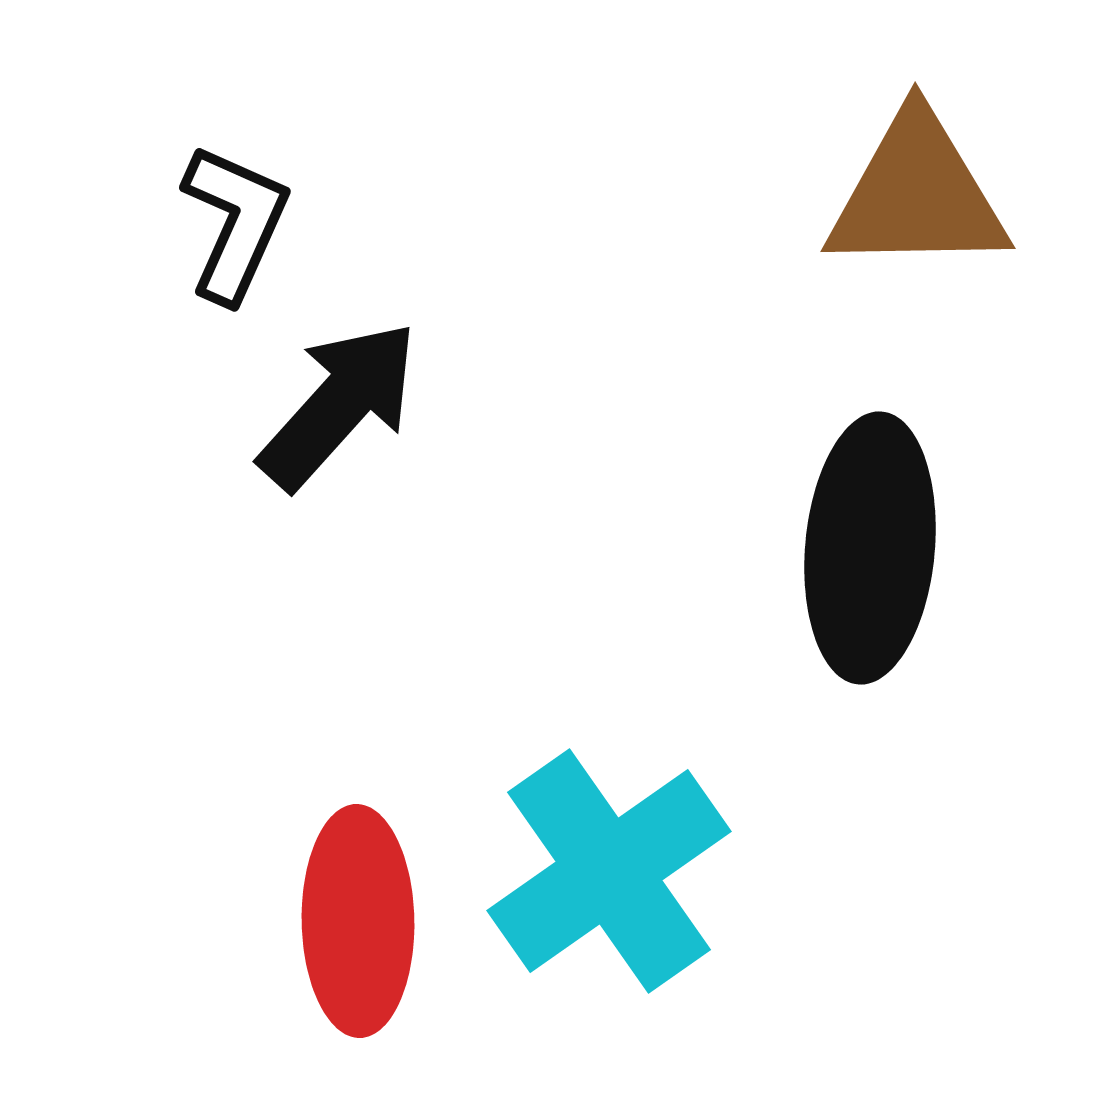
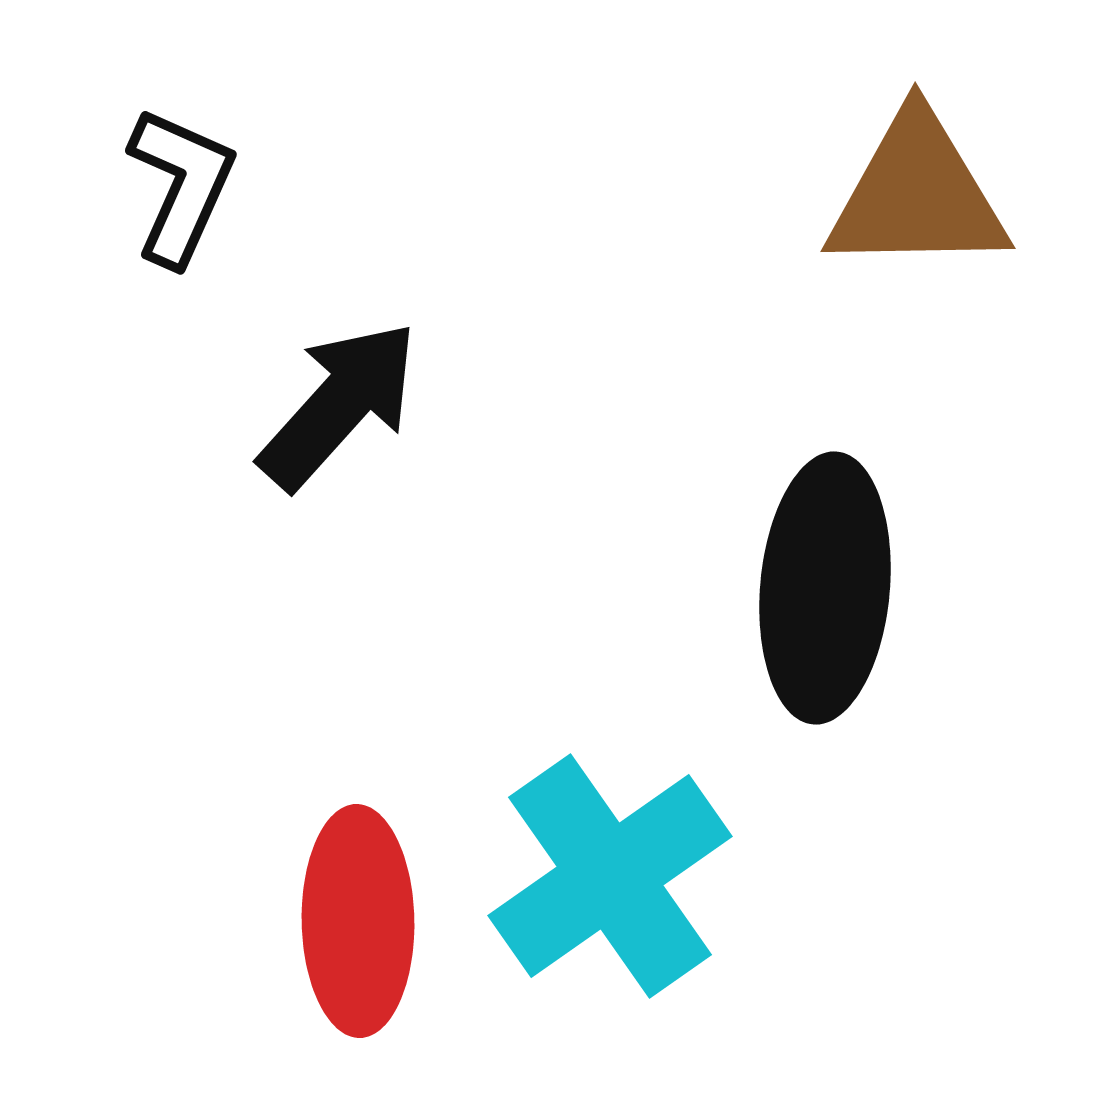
black L-shape: moved 54 px left, 37 px up
black ellipse: moved 45 px left, 40 px down
cyan cross: moved 1 px right, 5 px down
